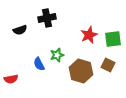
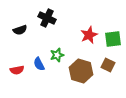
black cross: rotated 36 degrees clockwise
red semicircle: moved 6 px right, 9 px up
